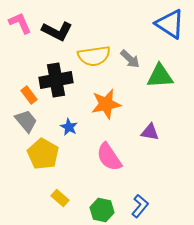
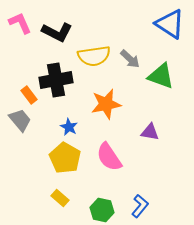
black L-shape: moved 1 px down
green triangle: moved 1 px right; rotated 24 degrees clockwise
gray trapezoid: moved 6 px left, 1 px up
yellow pentagon: moved 22 px right, 4 px down
